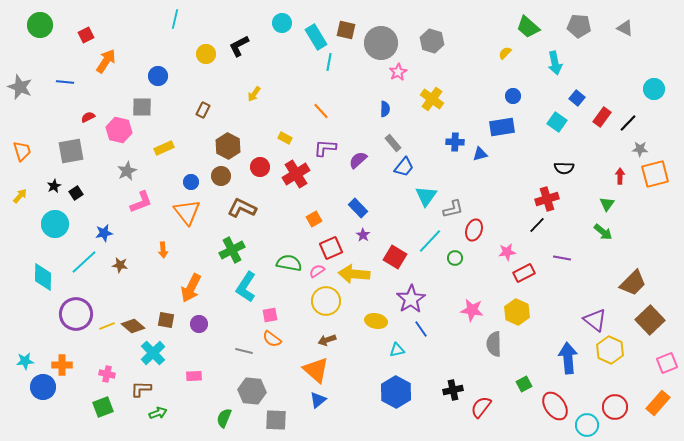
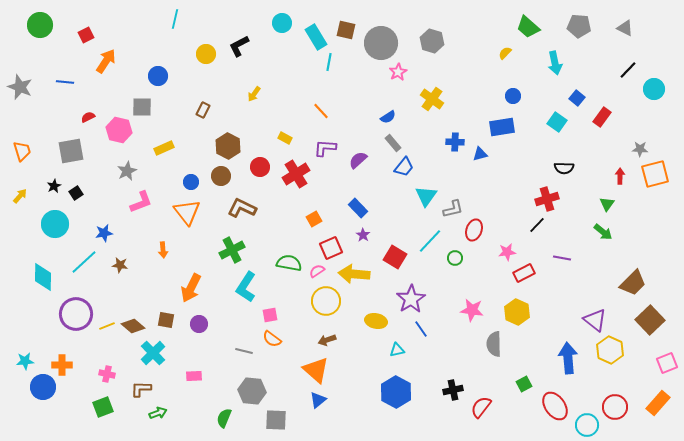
blue semicircle at (385, 109): moved 3 px right, 8 px down; rotated 56 degrees clockwise
black line at (628, 123): moved 53 px up
